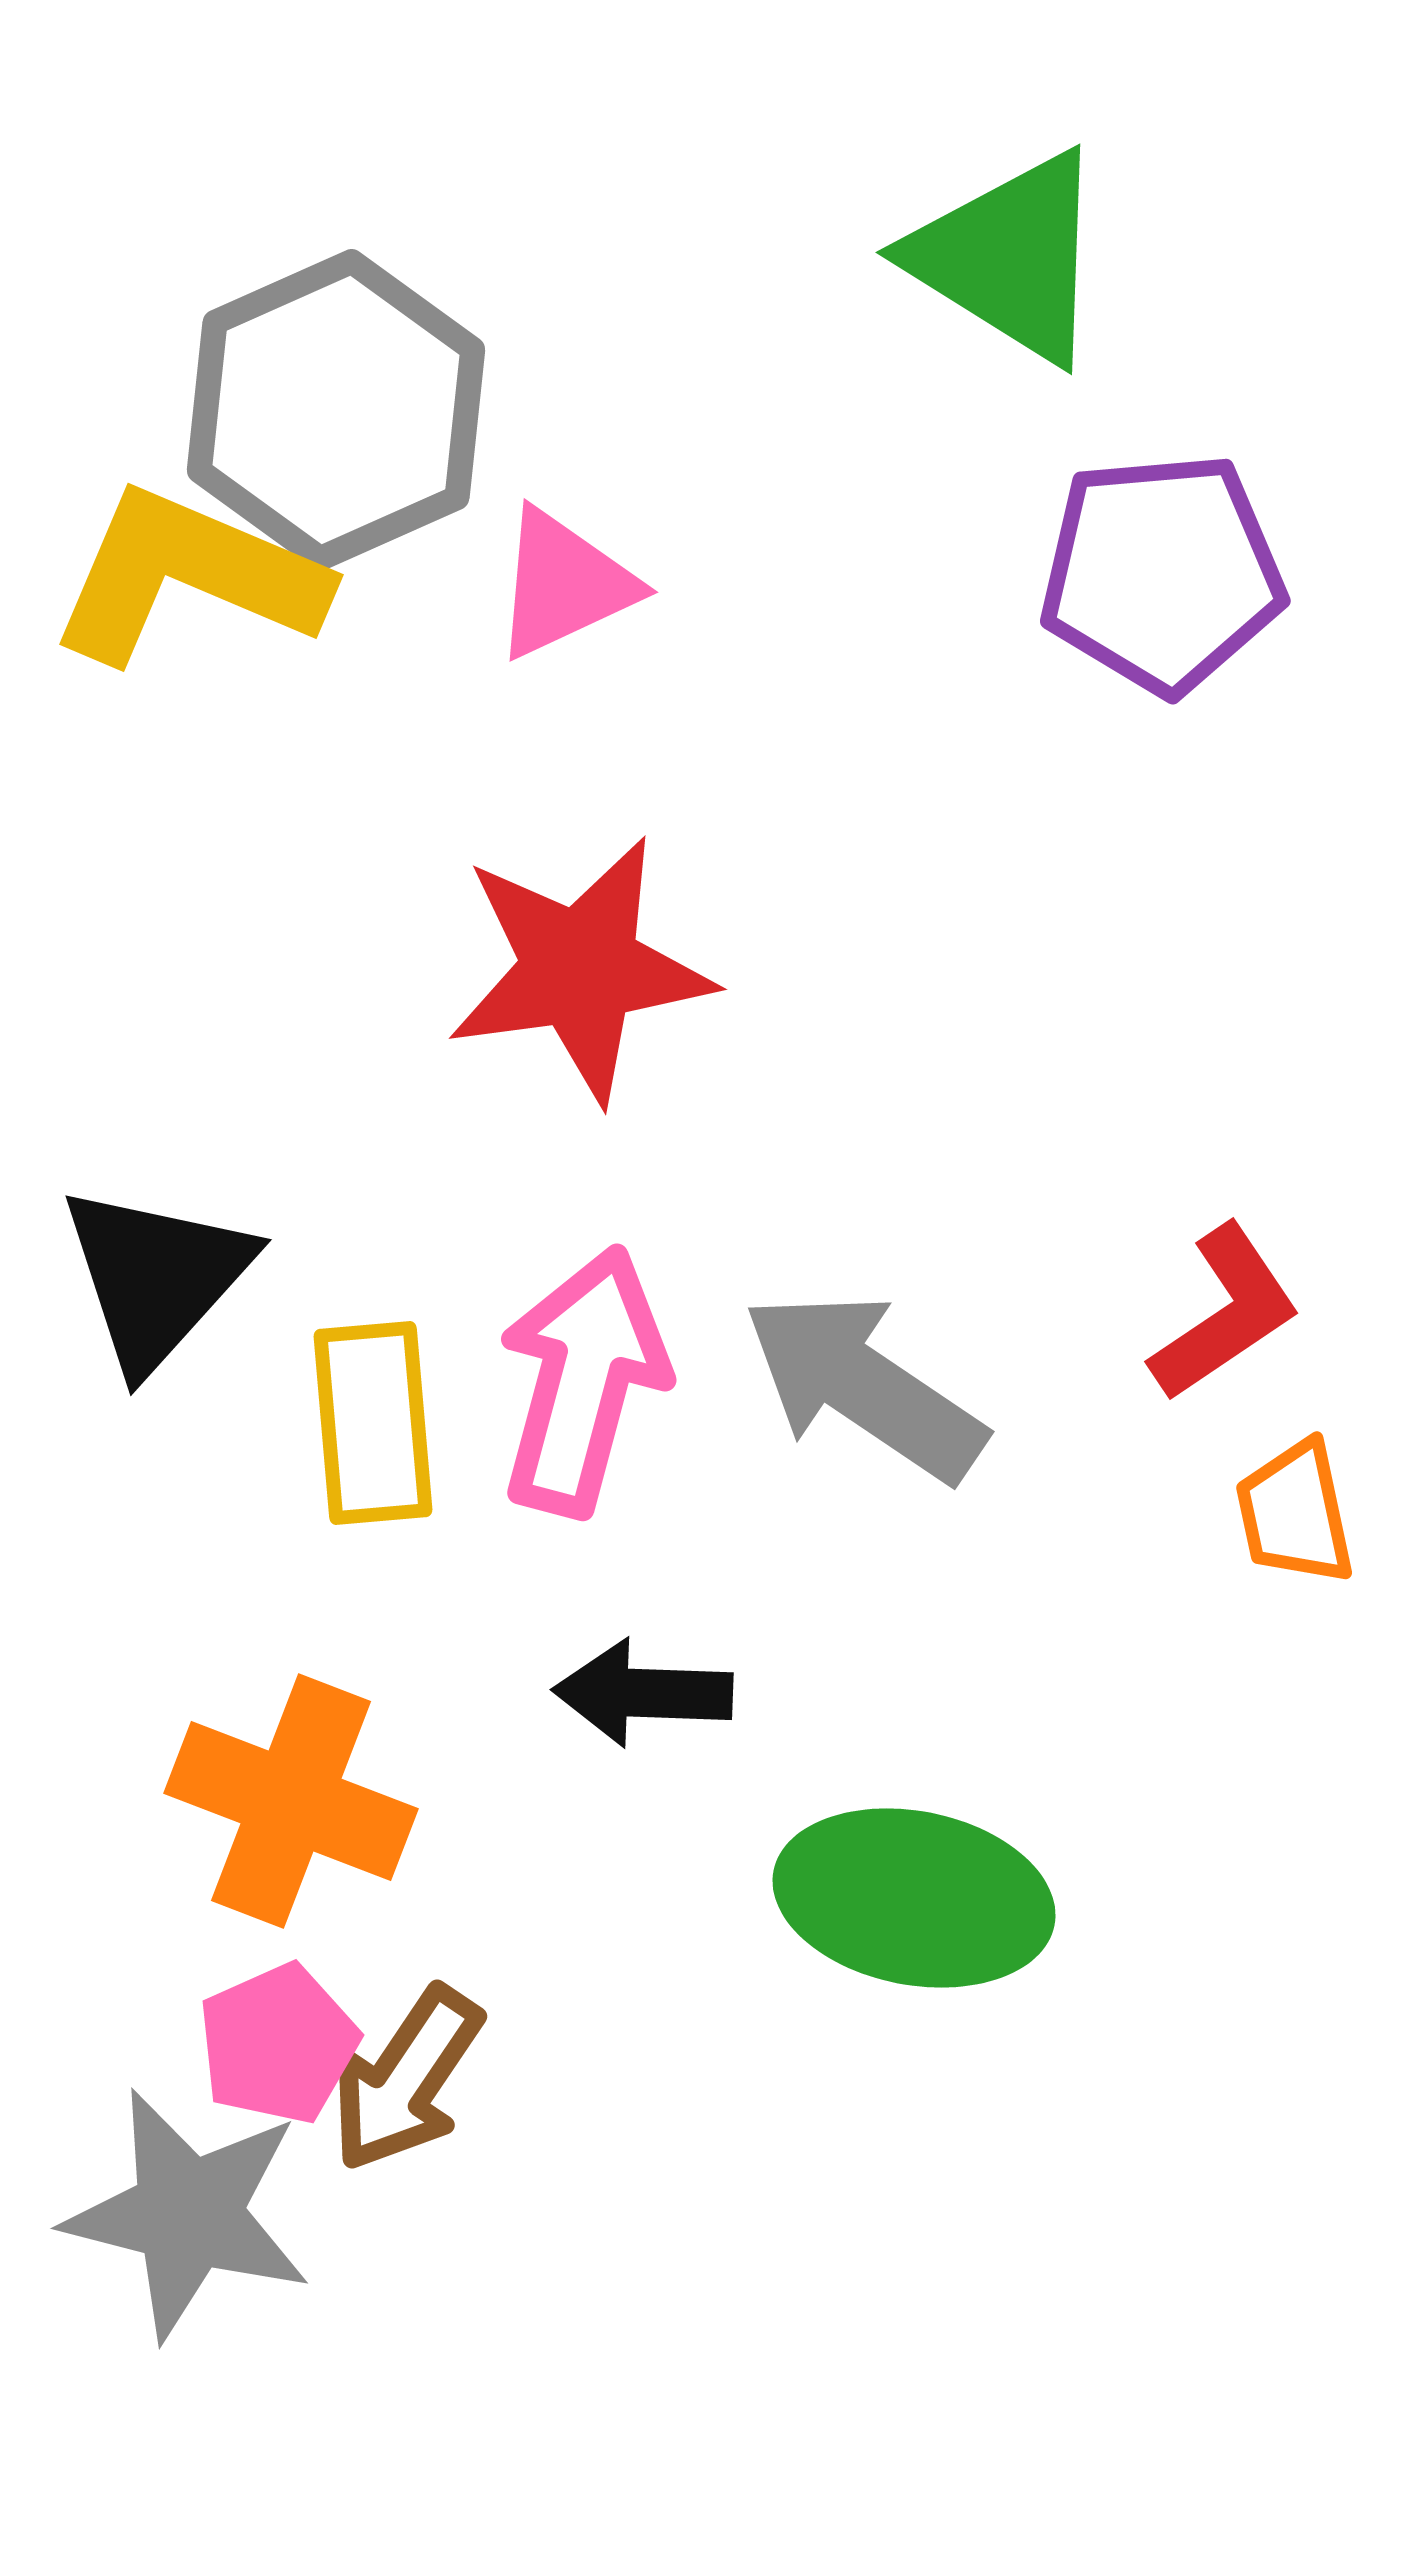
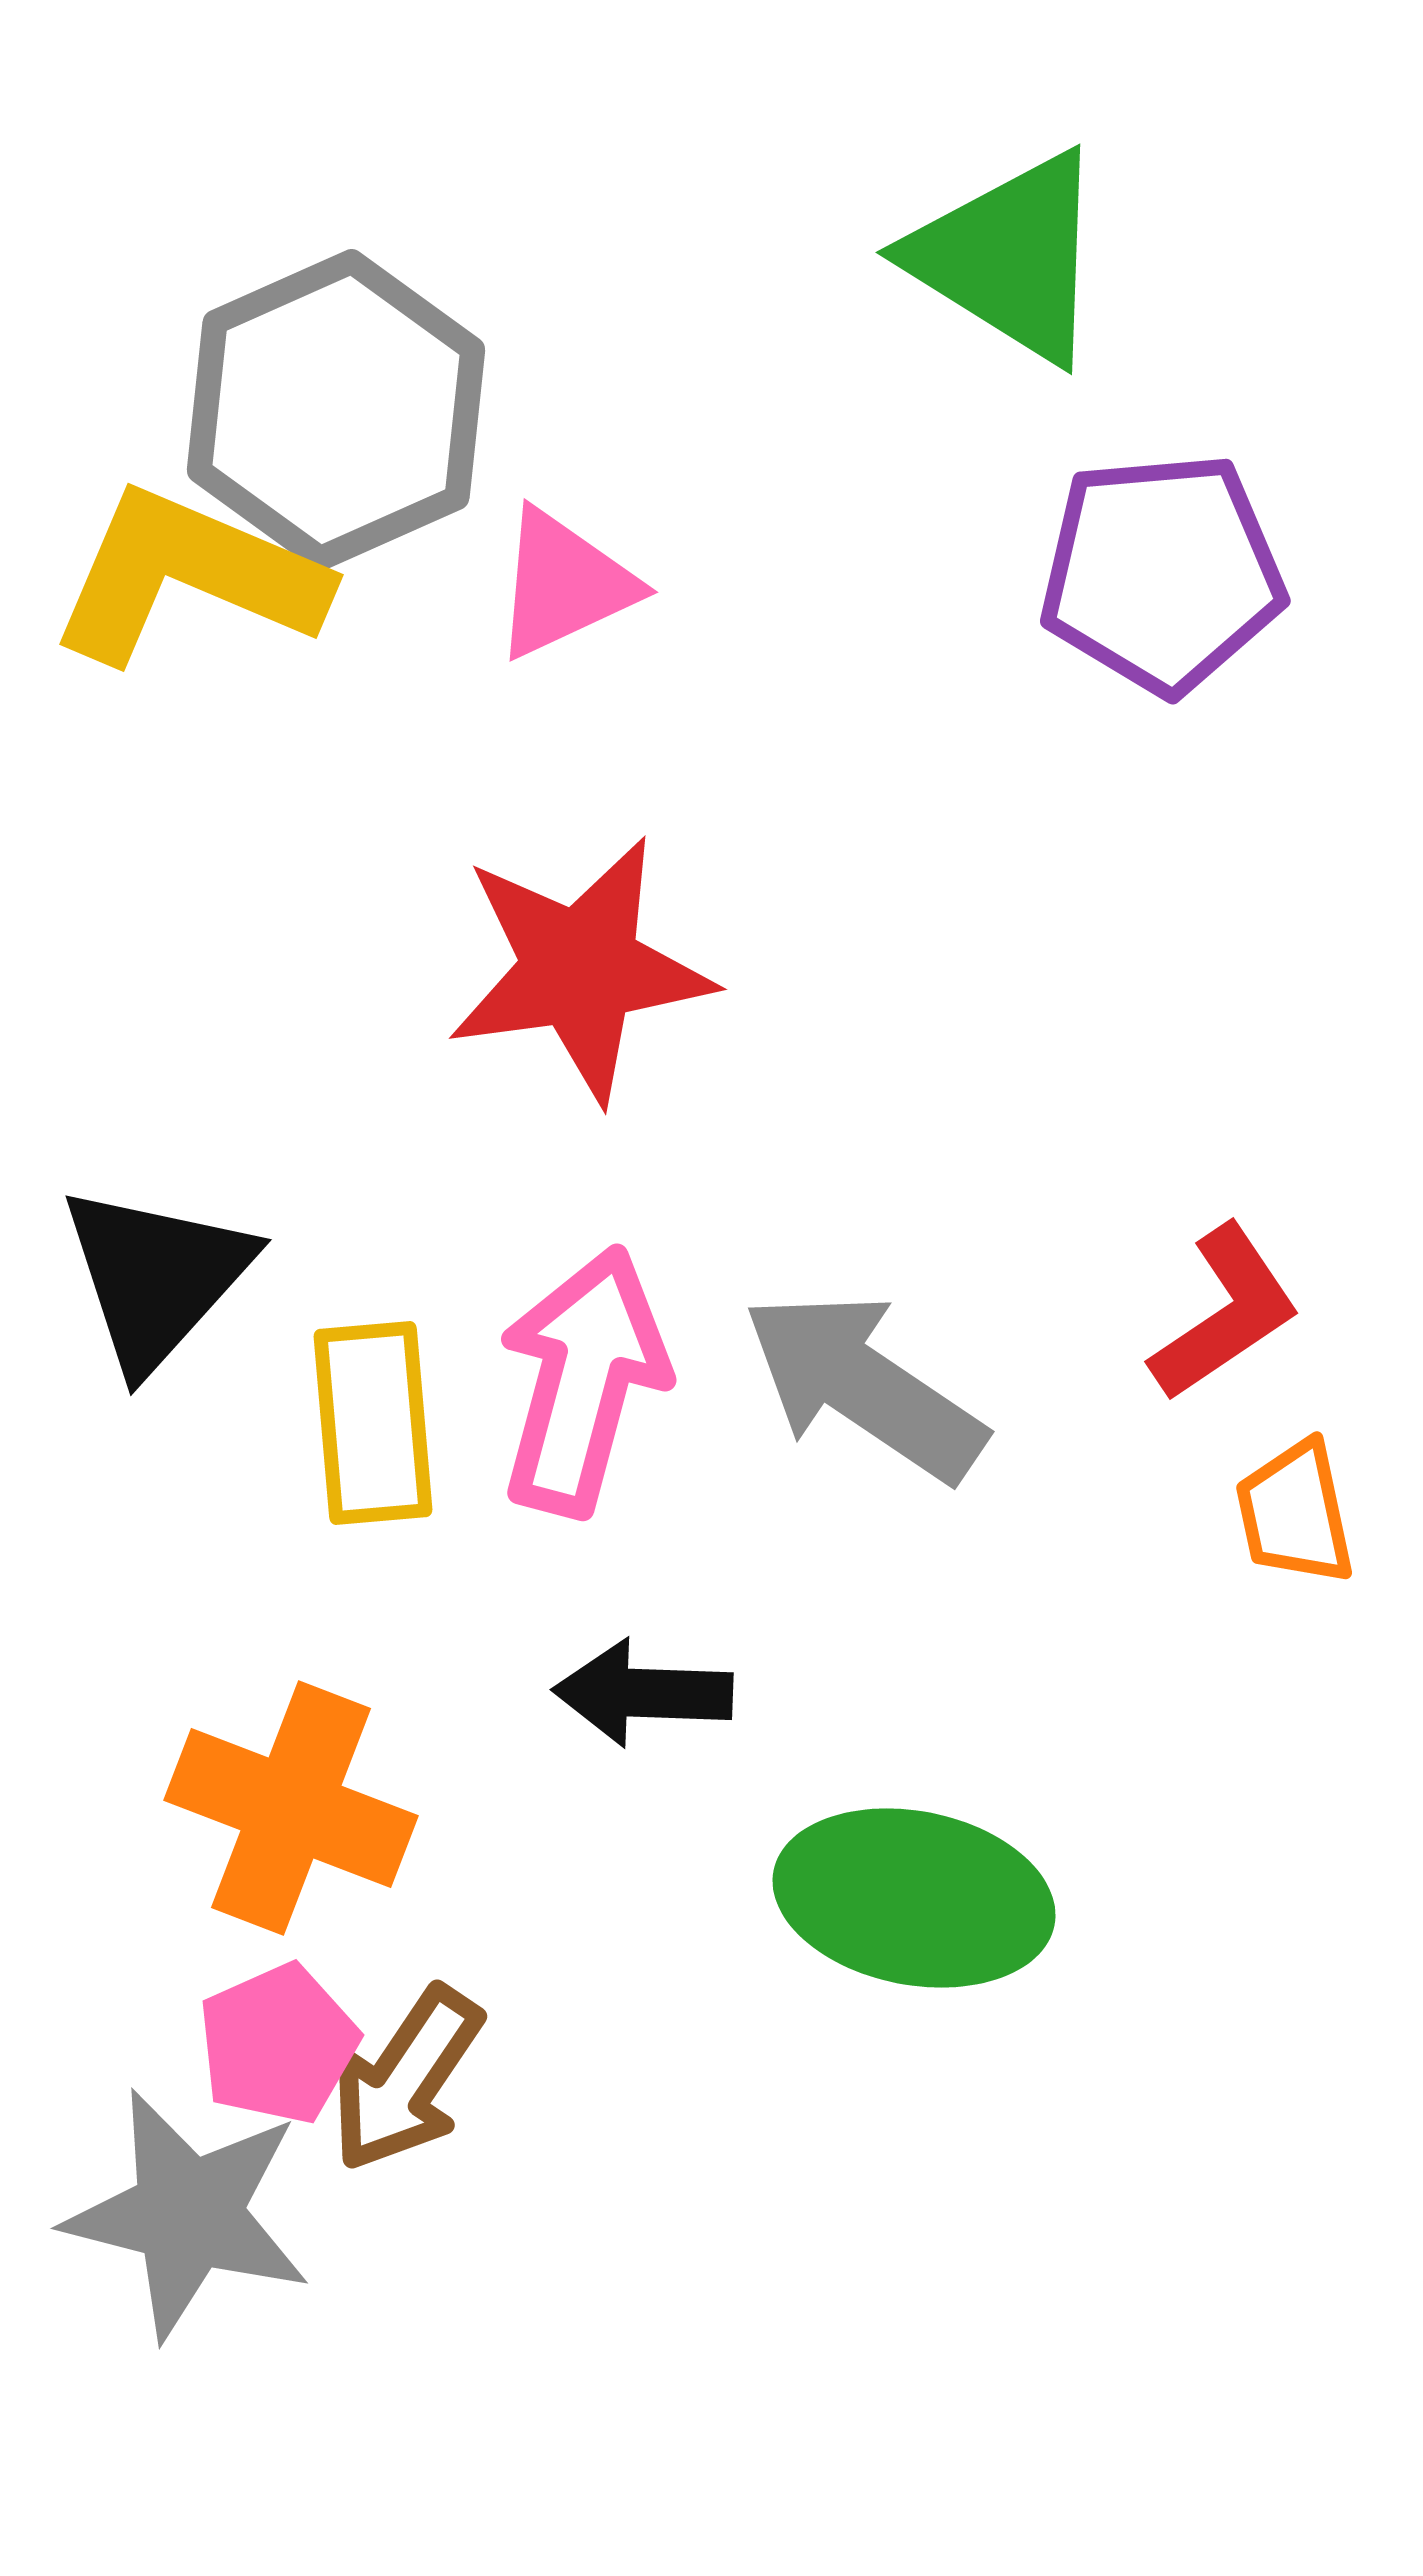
orange cross: moved 7 px down
